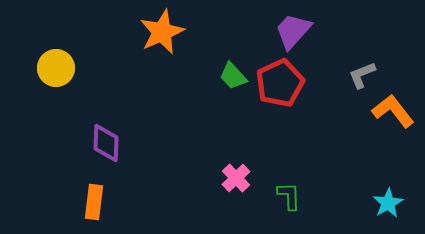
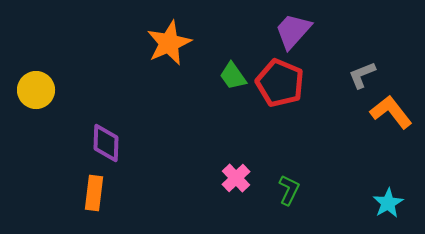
orange star: moved 7 px right, 11 px down
yellow circle: moved 20 px left, 22 px down
green trapezoid: rotated 8 degrees clockwise
red pentagon: rotated 24 degrees counterclockwise
orange L-shape: moved 2 px left, 1 px down
green L-shape: moved 6 px up; rotated 28 degrees clockwise
orange rectangle: moved 9 px up
